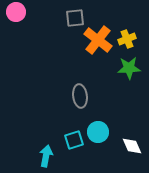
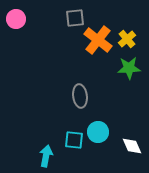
pink circle: moved 7 px down
yellow cross: rotated 18 degrees counterclockwise
cyan square: rotated 24 degrees clockwise
